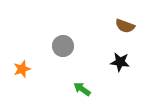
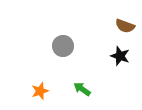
black star: moved 6 px up; rotated 12 degrees clockwise
orange star: moved 18 px right, 22 px down
